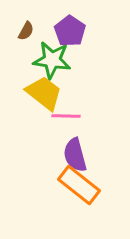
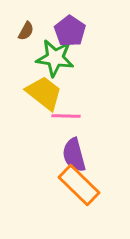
green star: moved 3 px right, 2 px up
purple semicircle: moved 1 px left
orange rectangle: rotated 6 degrees clockwise
